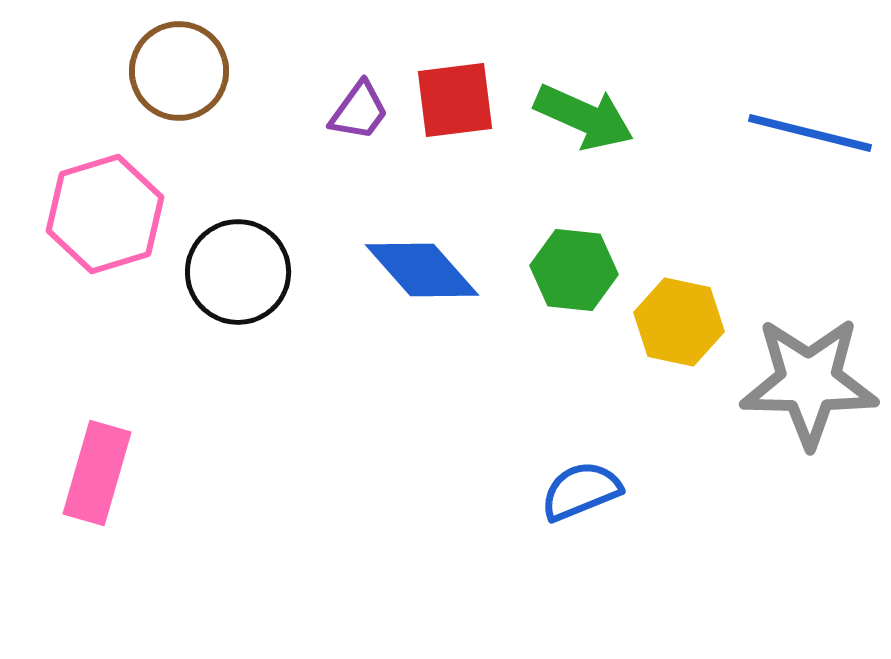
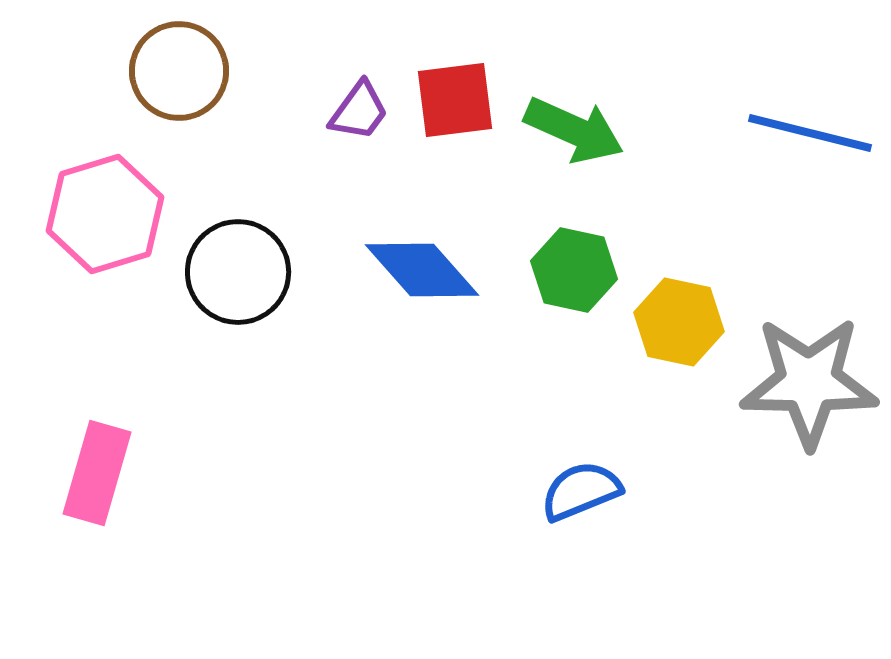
green arrow: moved 10 px left, 13 px down
green hexagon: rotated 6 degrees clockwise
